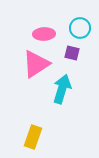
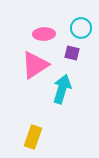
cyan circle: moved 1 px right
pink triangle: moved 1 px left, 1 px down
